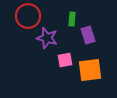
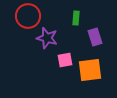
green rectangle: moved 4 px right, 1 px up
purple rectangle: moved 7 px right, 2 px down
